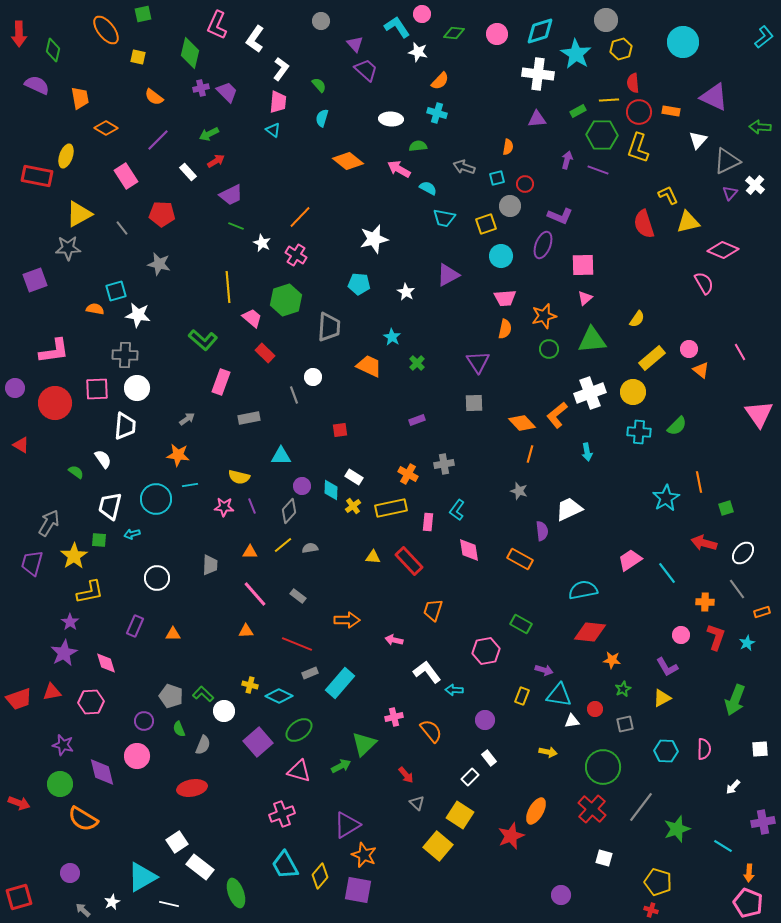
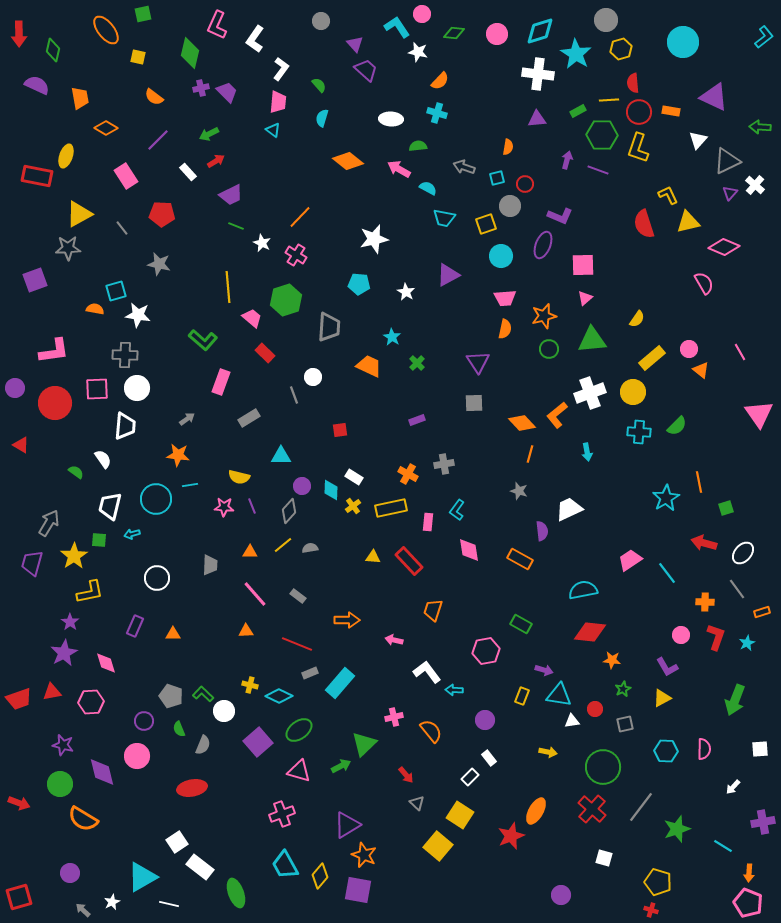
pink diamond at (723, 250): moved 1 px right, 3 px up
gray rectangle at (249, 418): rotated 20 degrees counterclockwise
